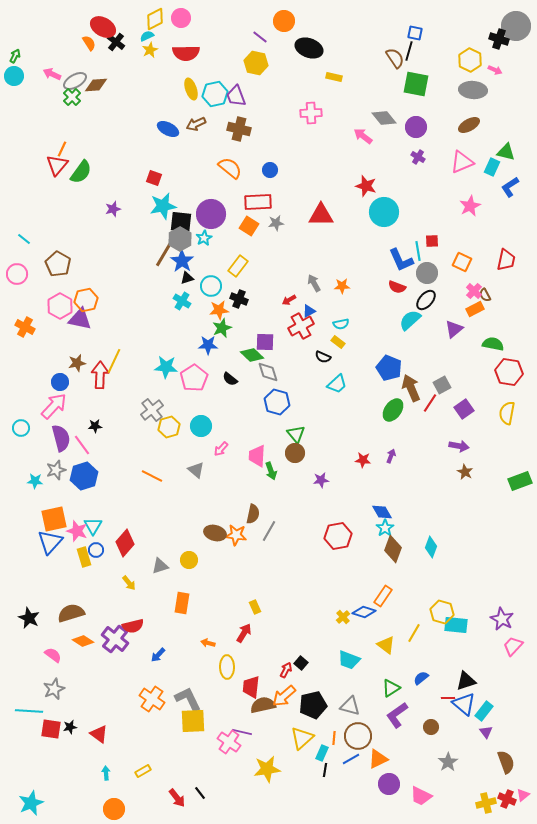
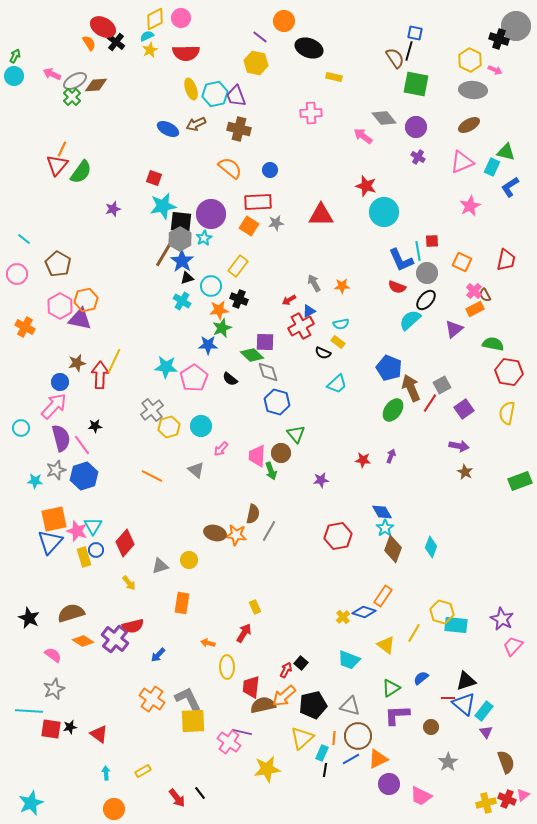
black semicircle at (323, 357): moved 4 px up
brown circle at (295, 453): moved 14 px left
purple L-shape at (397, 715): rotated 32 degrees clockwise
